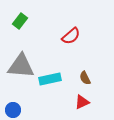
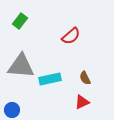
blue circle: moved 1 px left
